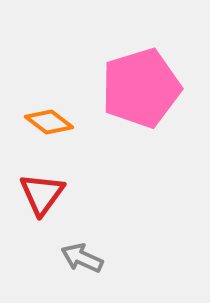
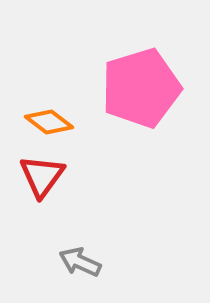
red triangle: moved 18 px up
gray arrow: moved 2 px left, 4 px down
